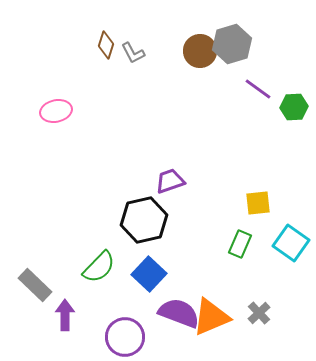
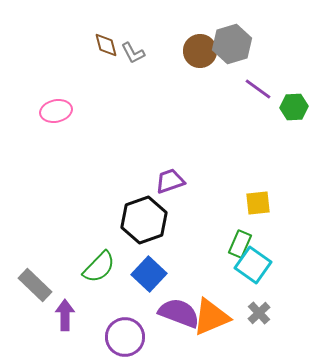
brown diamond: rotated 32 degrees counterclockwise
black hexagon: rotated 6 degrees counterclockwise
cyan square: moved 38 px left, 22 px down
